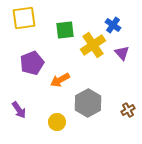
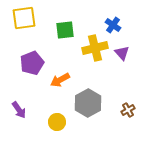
yellow cross: moved 2 px right, 3 px down; rotated 20 degrees clockwise
